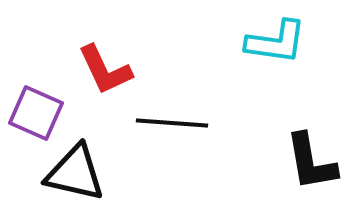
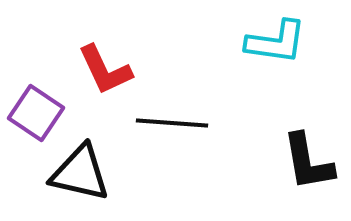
purple square: rotated 10 degrees clockwise
black L-shape: moved 3 px left
black triangle: moved 5 px right
